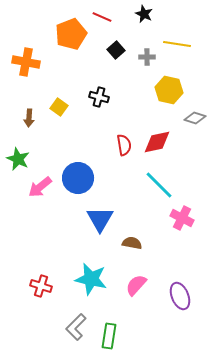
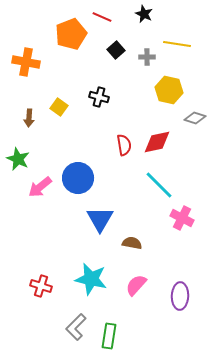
purple ellipse: rotated 24 degrees clockwise
